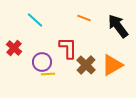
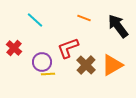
red L-shape: rotated 110 degrees counterclockwise
